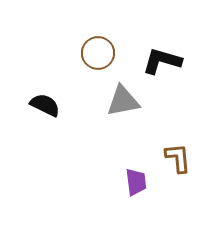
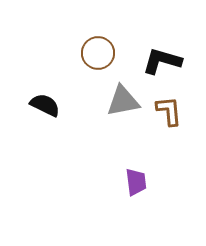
brown L-shape: moved 9 px left, 47 px up
